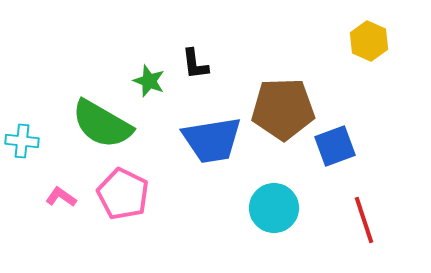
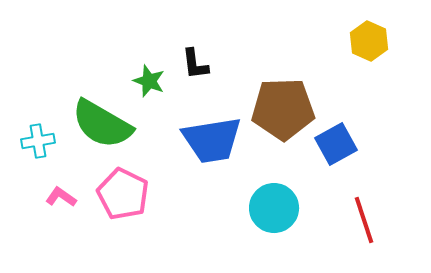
cyan cross: moved 16 px right; rotated 16 degrees counterclockwise
blue square: moved 1 px right, 2 px up; rotated 9 degrees counterclockwise
